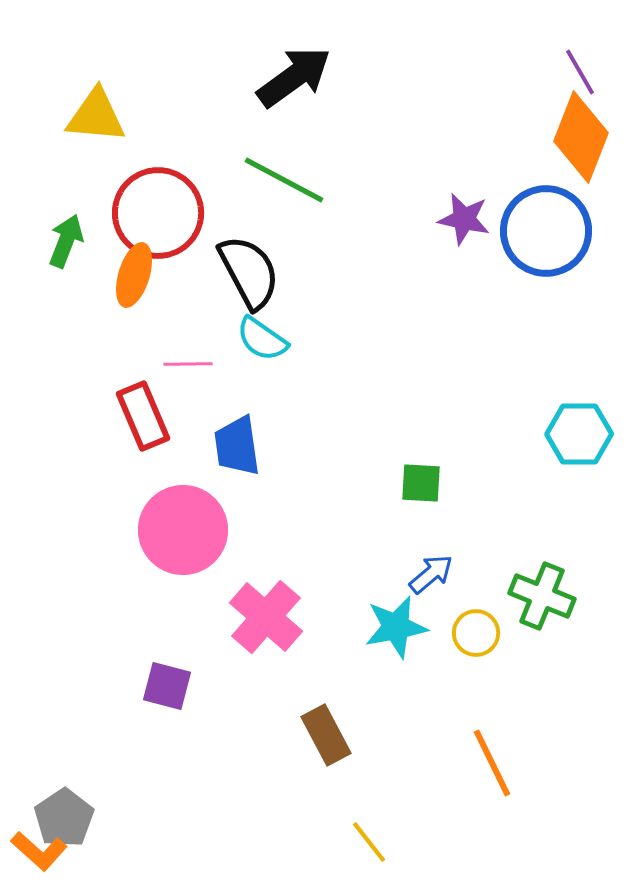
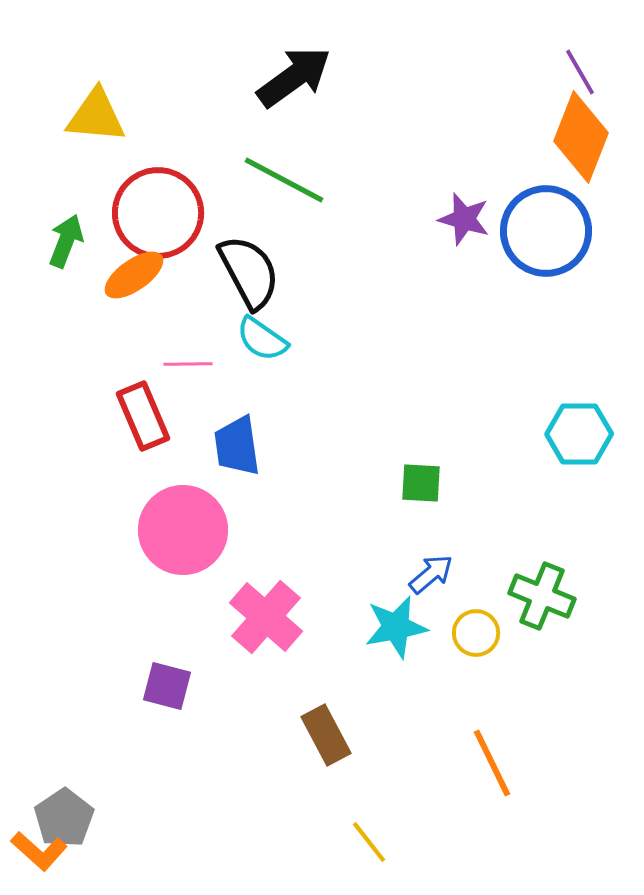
purple star: rotated 4 degrees clockwise
orange ellipse: rotated 38 degrees clockwise
